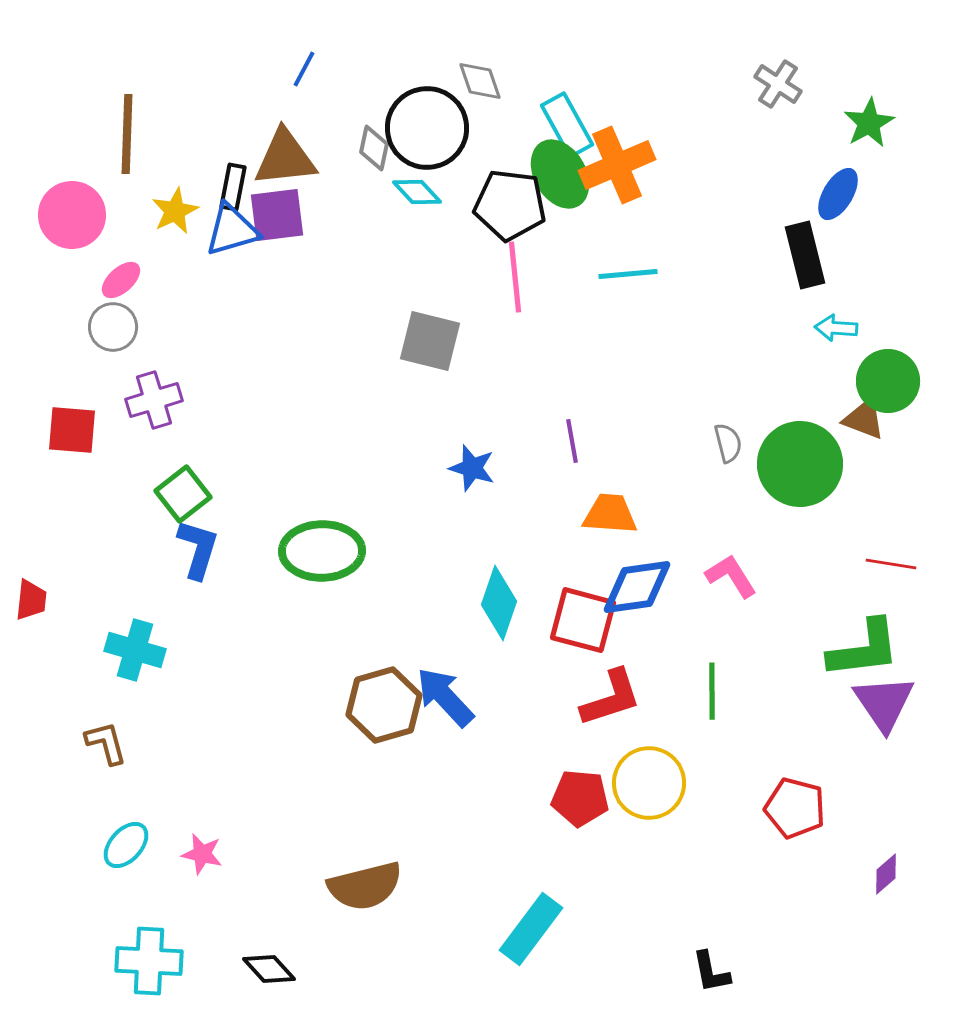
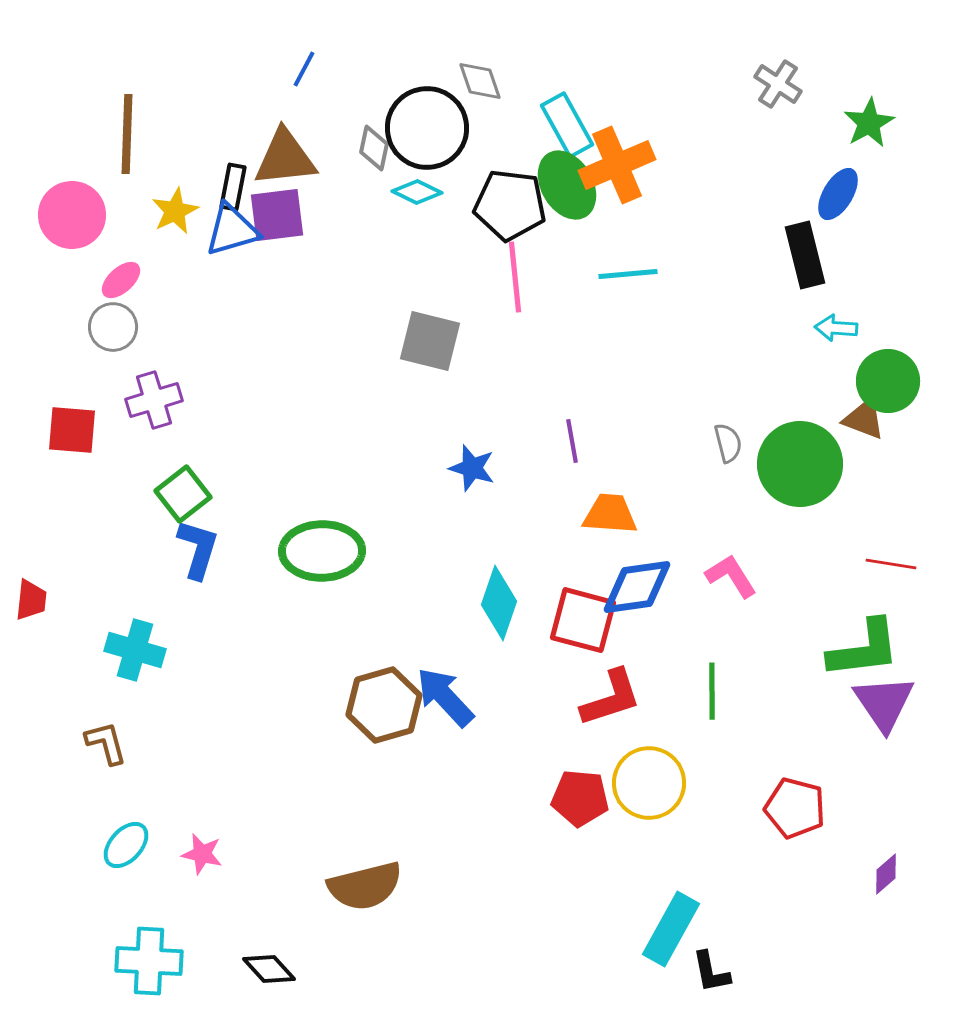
green ellipse at (560, 174): moved 7 px right, 11 px down
cyan diamond at (417, 192): rotated 21 degrees counterclockwise
cyan rectangle at (531, 929): moved 140 px right; rotated 8 degrees counterclockwise
